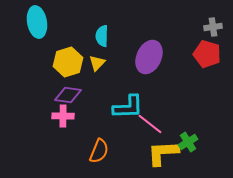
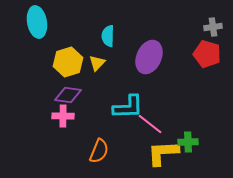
cyan semicircle: moved 6 px right
green cross: rotated 30 degrees clockwise
